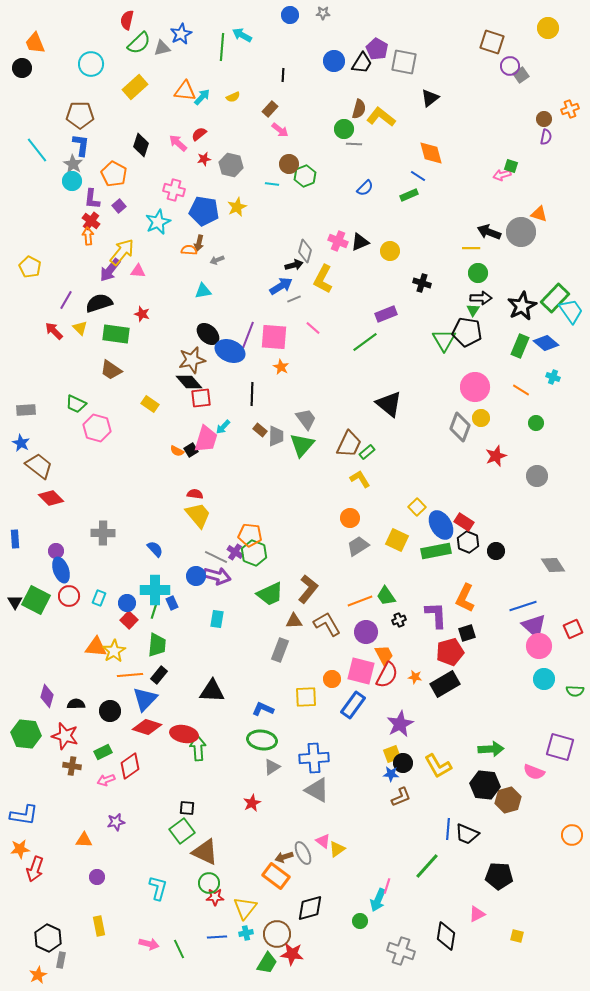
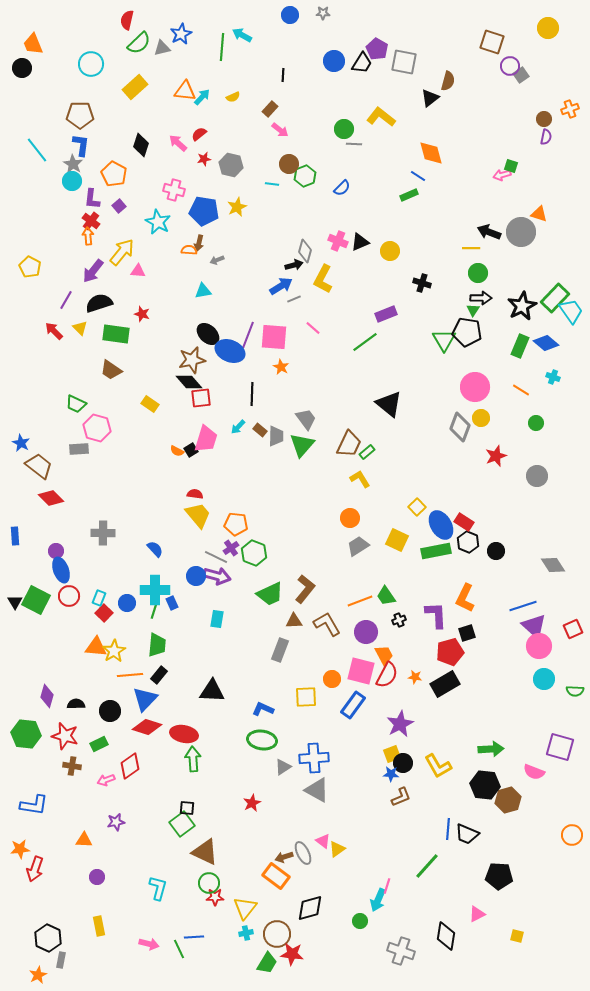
orange trapezoid at (35, 43): moved 2 px left, 1 px down
brown semicircle at (359, 109): moved 89 px right, 28 px up
blue semicircle at (365, 188): moved 23 px left
cyan star at (158, 222): rotated 20 degrees counterclockwise
purple arrow at (110, 270): moved 17 px left, 1 px down
gray rectangle at (26, 410): moved 53 px right, 39 px down
cyan arrow at (223, 427): moved 15 px right
orange pentagon at (250, 535): moved 14 px left, 11 px up
blue rectangle at (15, 539): moved 3 px up
purple cross at (235, 552): moved 4 px left, 4 px up; rotated 21 degrees clockwise
brown L-shape at (308, 589): moved 3 px left
red square at (129, 620): moved 25 px left, 7 px up
green arrow at (198, 748): moved 5 px left, 11 px down
green rectangle at (103, 752): moved 4 px left, 8 px up
gray triangle at (272, 767): moved 11 px right
blue L-shape at (24, 815): moved 10 px right, 10 px up
green square at (182, 831): moved 7 px up
blue line at (217, 937): moved 23 px left
